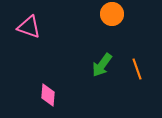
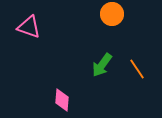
orange line: rotated 15 degrees counterclockwise
pink diamond: moved 14 px right, 5 px down
